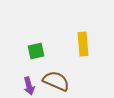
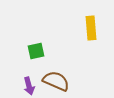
yellow rectangle: moved 8 px right, 16 px up
